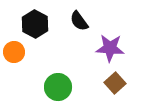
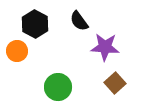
purple star: moved 5 px left, 1 px up
orange circle: moved 3 px right, 1 px up
